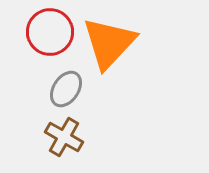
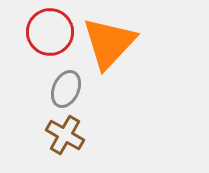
gray ellipse: rotated 9 degrees counterclockwise
brown cross: moved 1 px right, 2 px up
